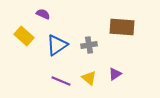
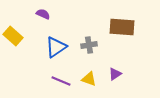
yellow rectangle: moved 11 px left
blue triangle: moved 1 px left, 2 px down
yellow triangle: moved 1 px down; rotated 21 degrees counterclockwise
